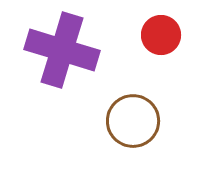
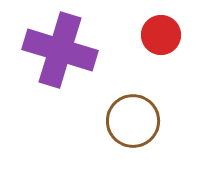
purple cross: moved 2 px left
